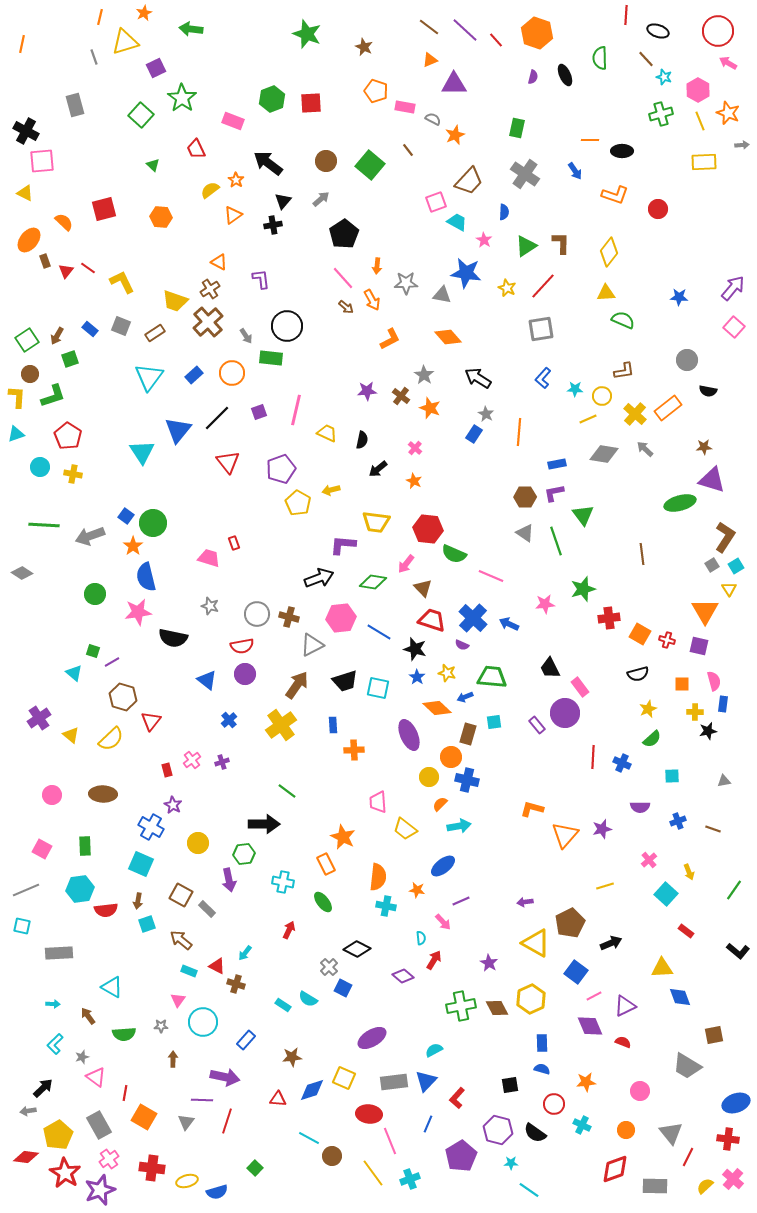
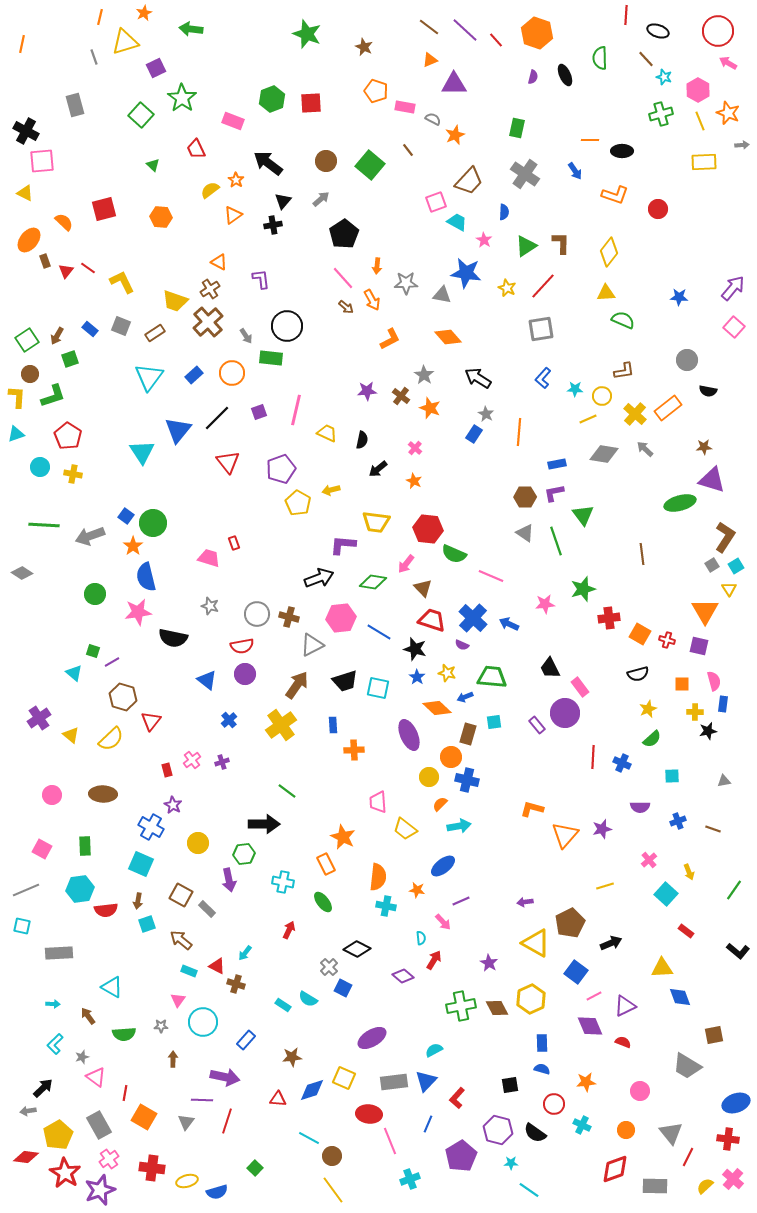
yellow line at (373, 1173): moved 40 px left, 17 px down
